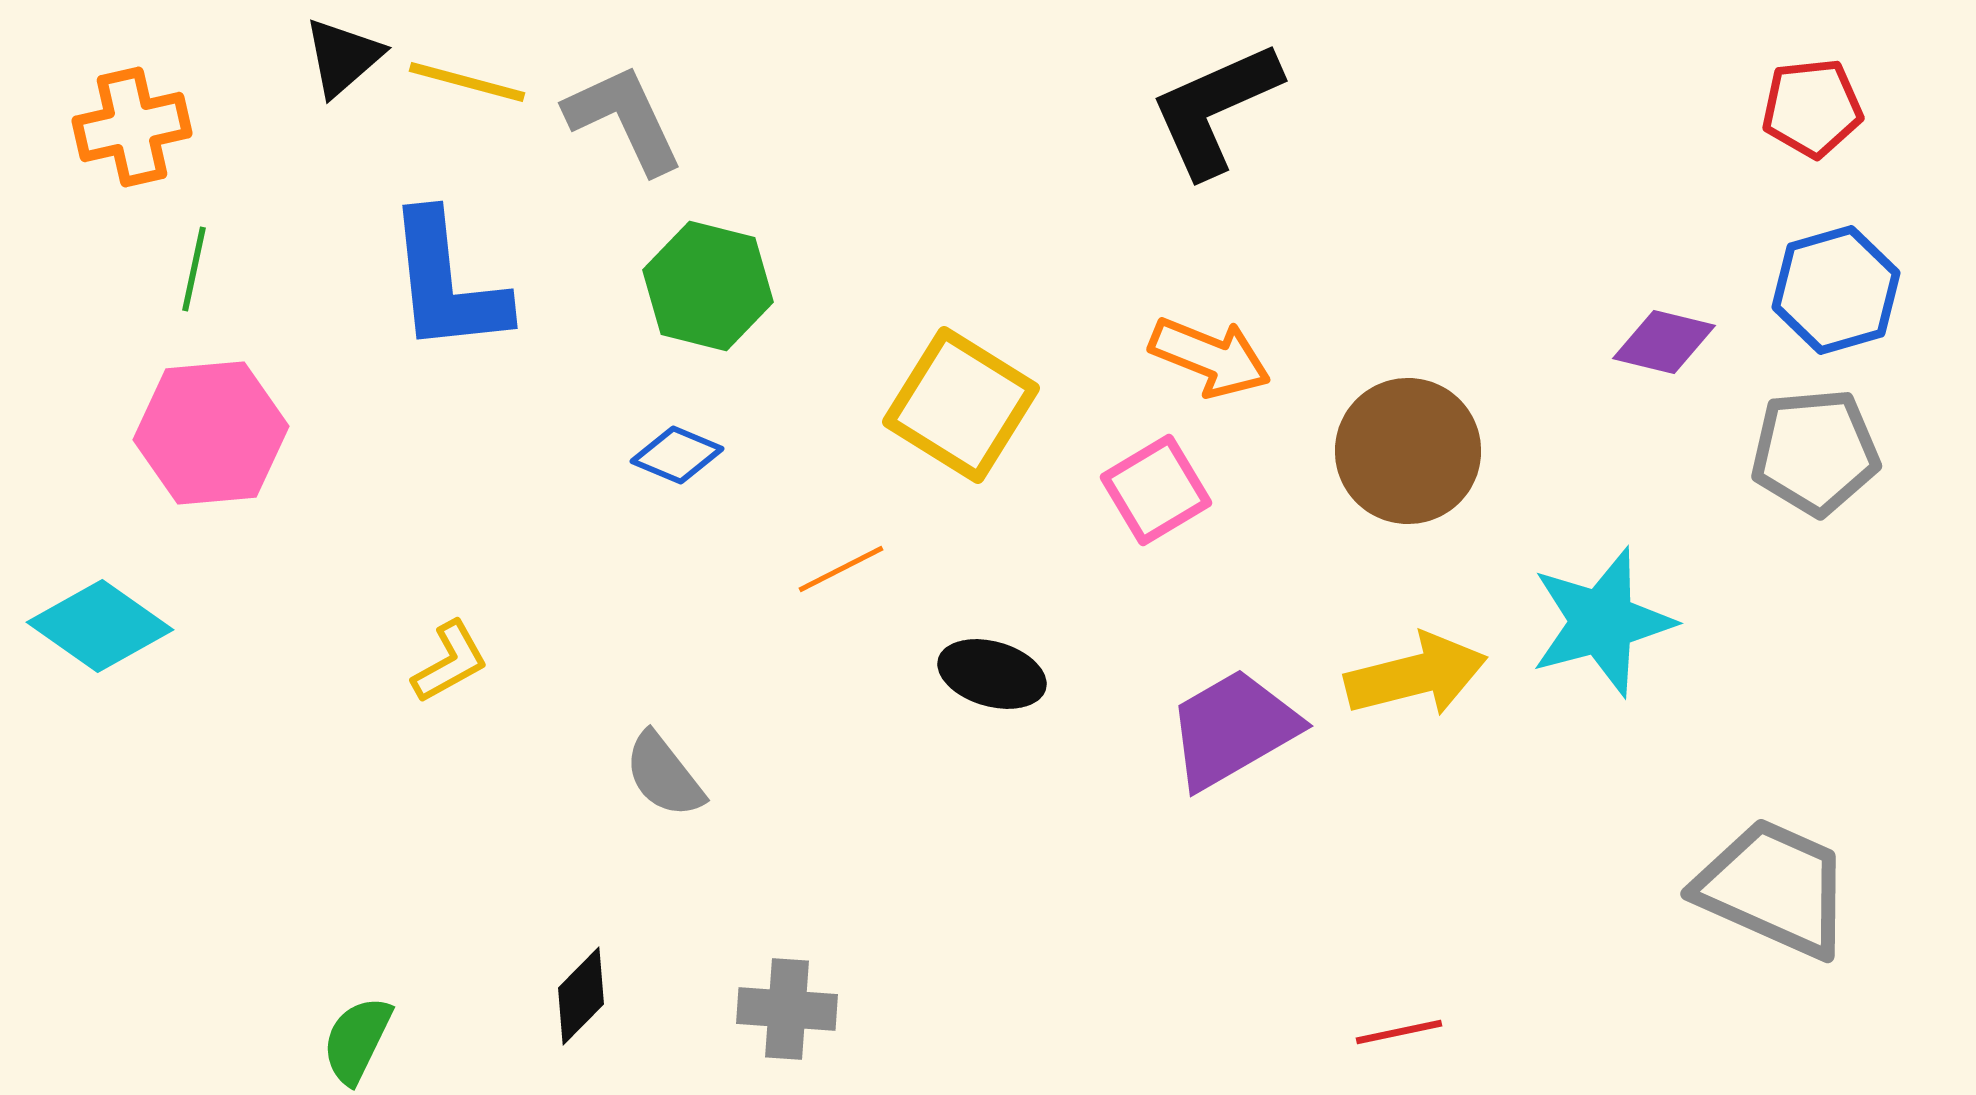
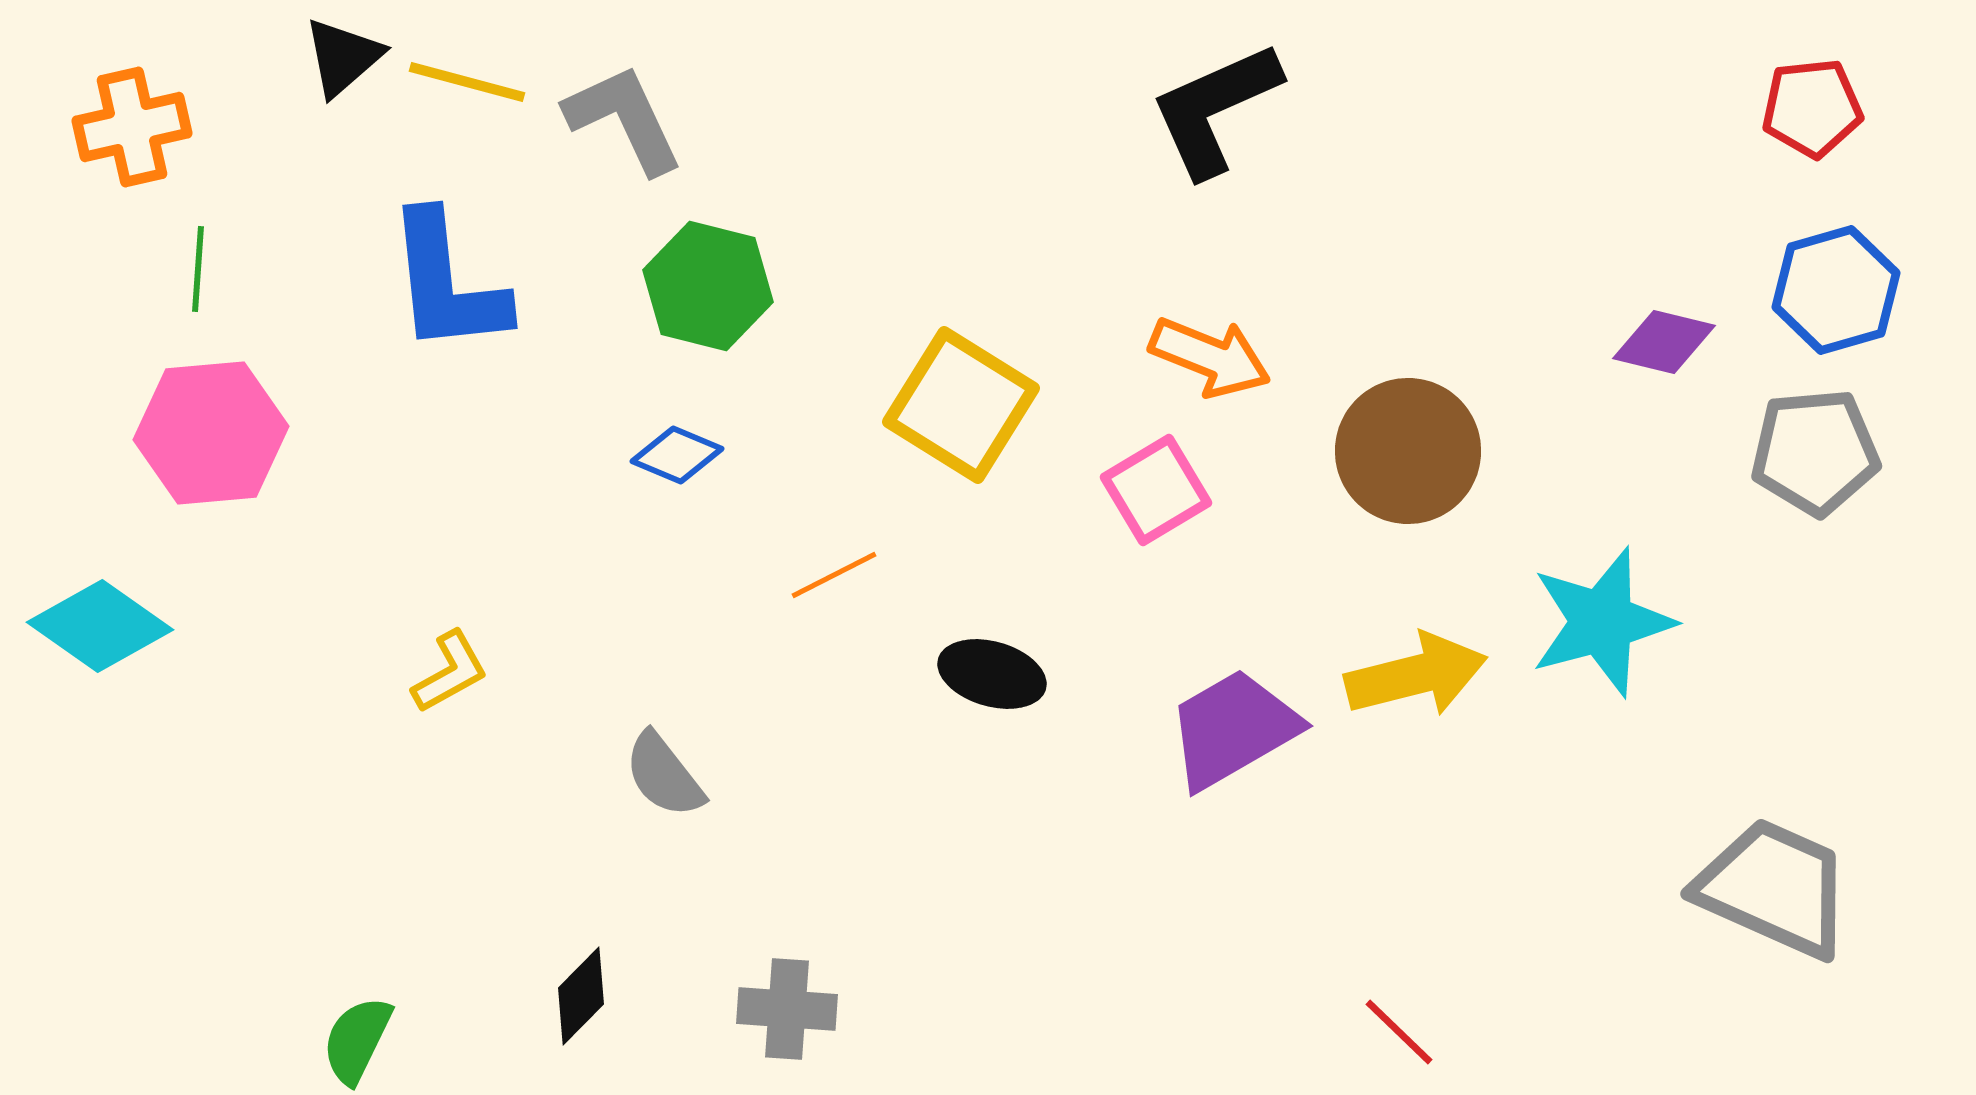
green line: moved 4 px right; rotated 8 degrees counterclockwise
orange line: moved 7 px left, 6 px down
yellow L-shape: moved 10 px down
red line: rotated 56 degrees clockwise
